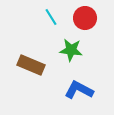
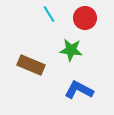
cyan line: moved 2 px left, 3 px up
